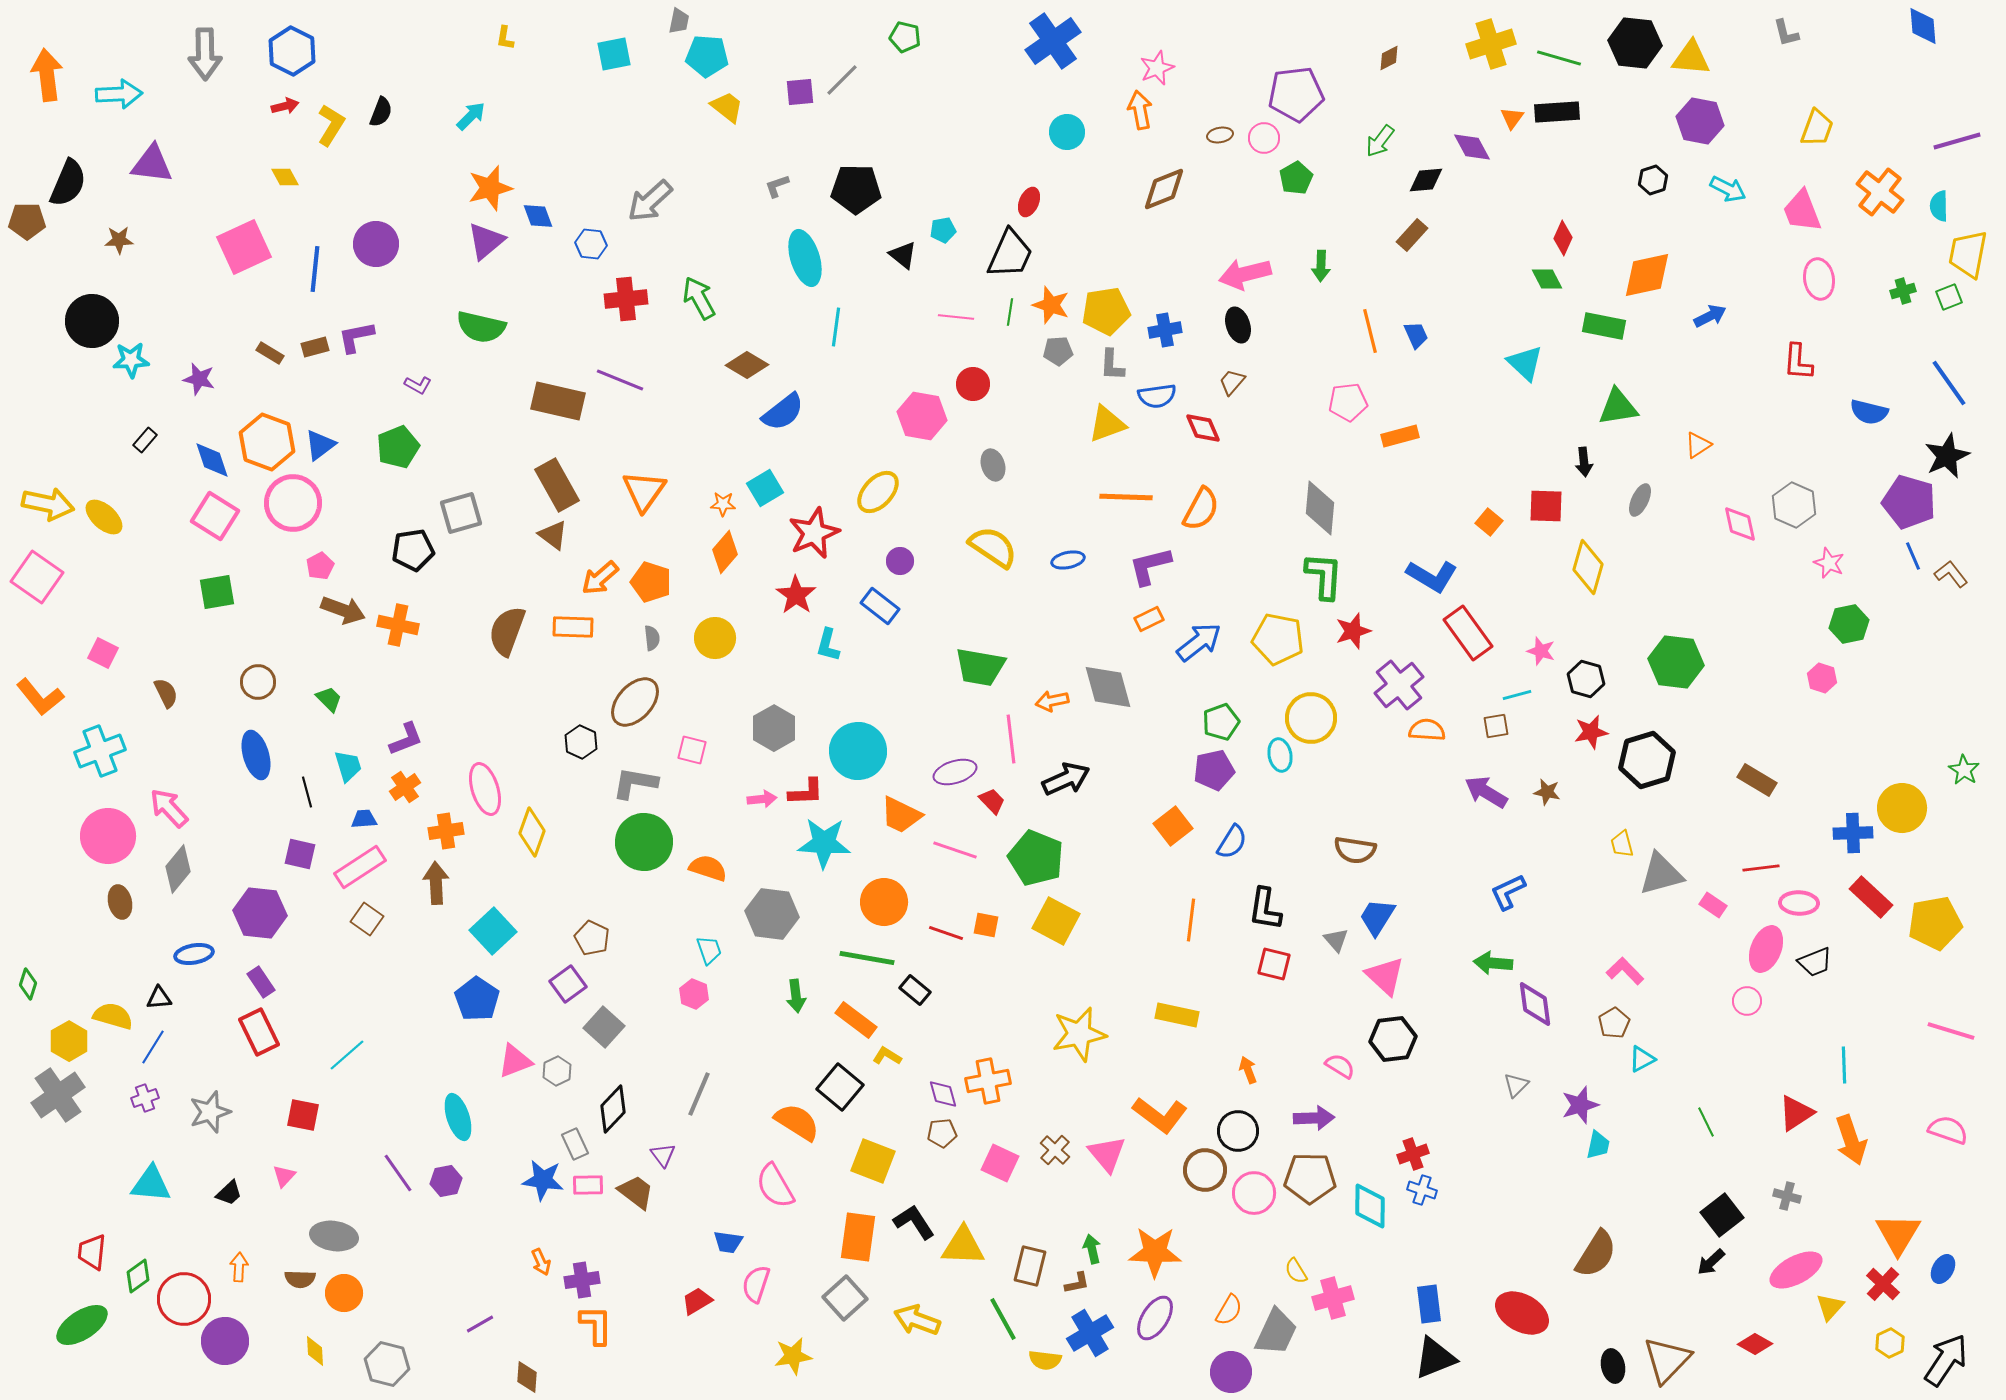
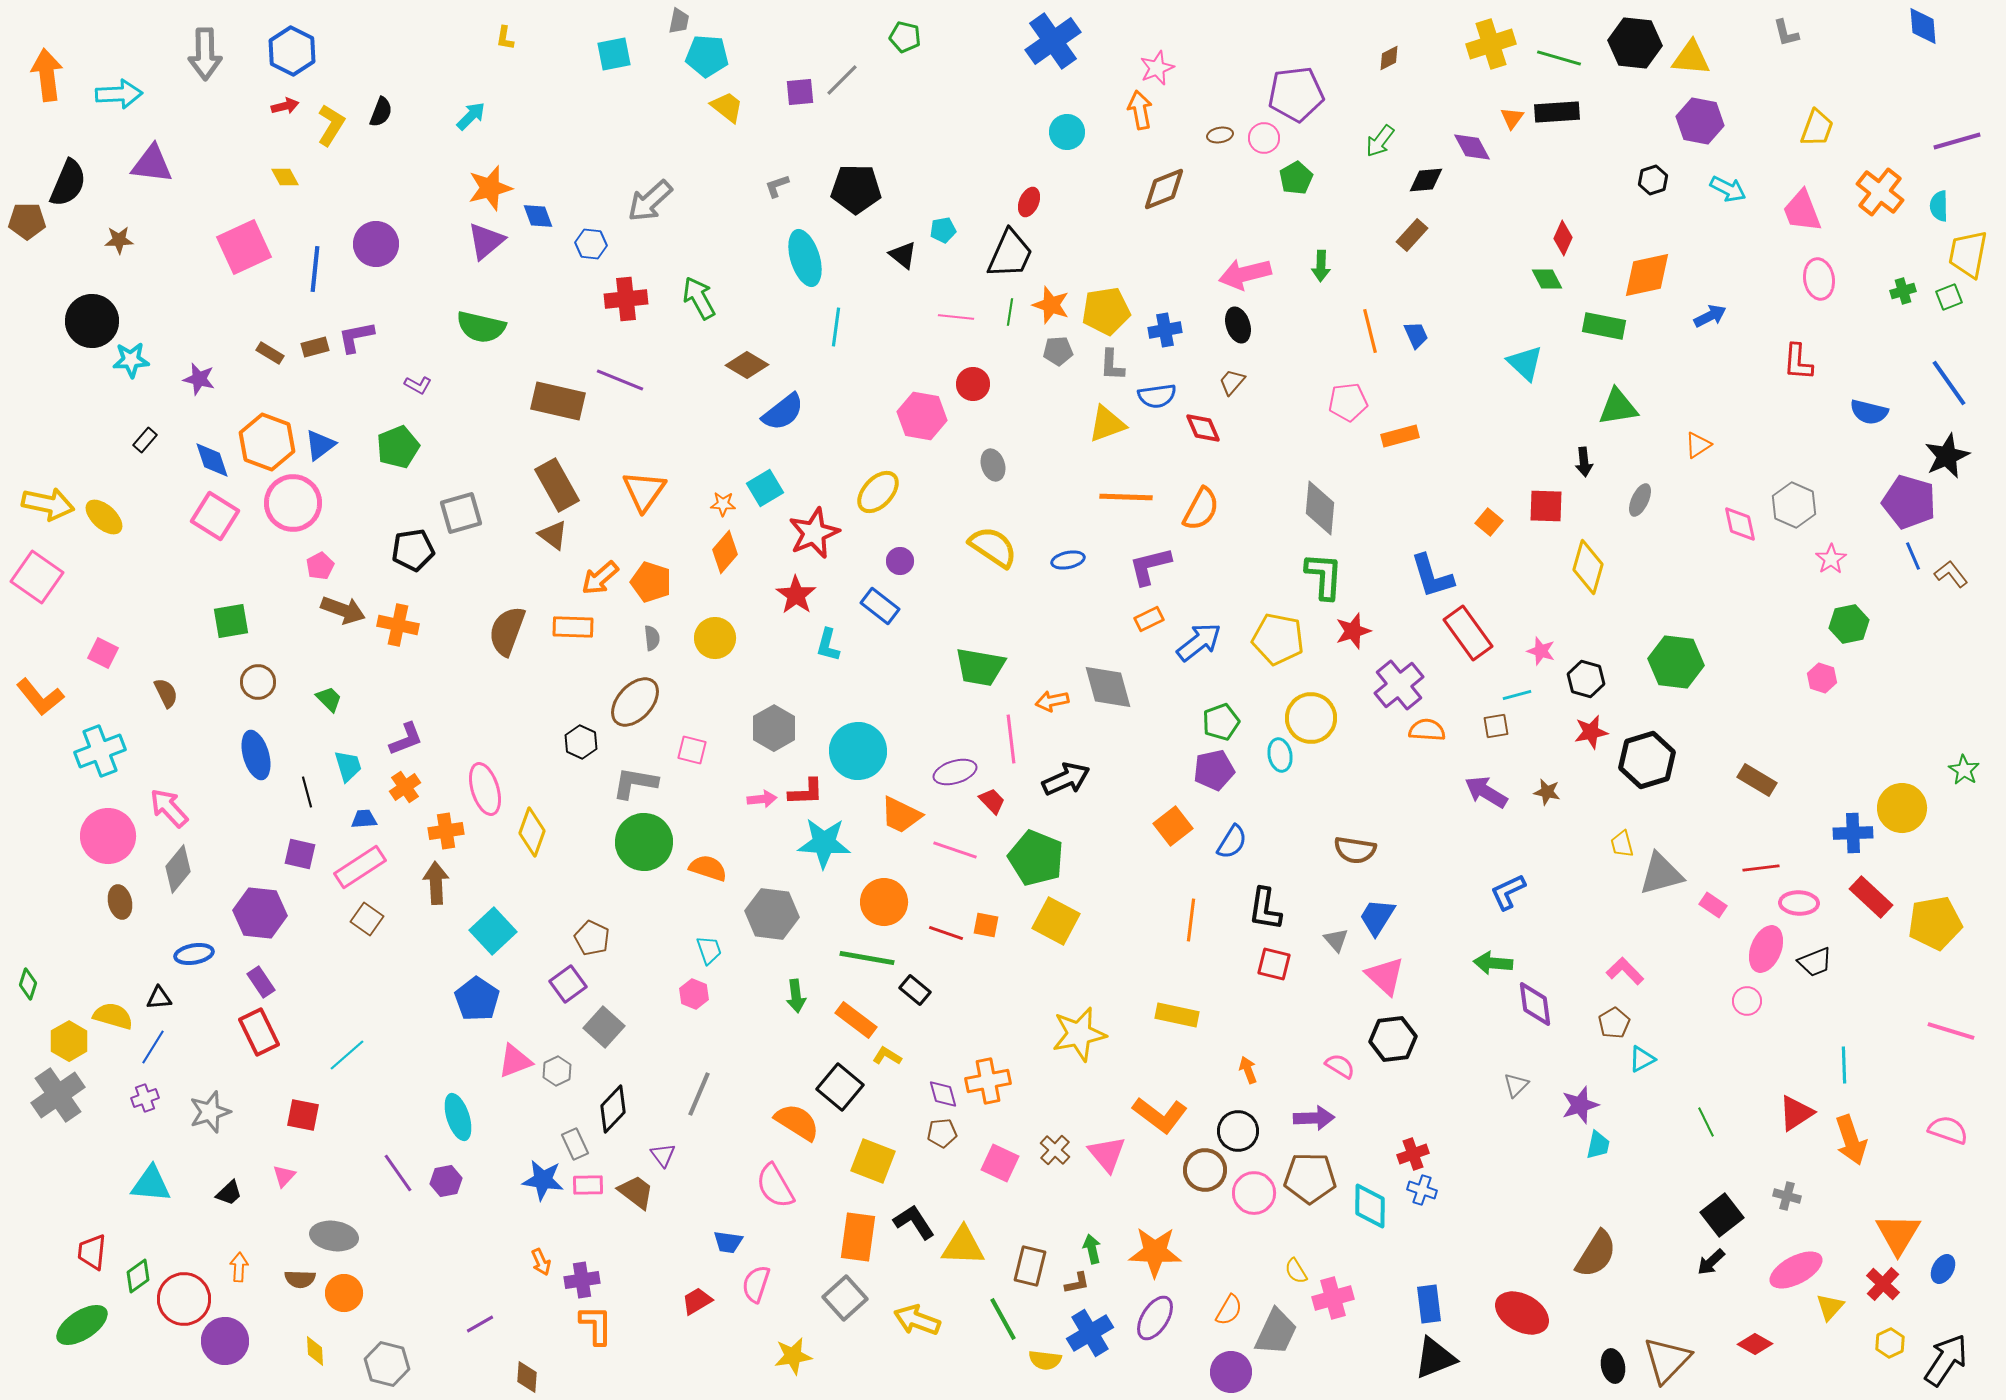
pink star at (1829, 563): moved 2 px right, 4 px up; rotated 16 degrees clockwise
blue L-shape at (1432, 576): rotated 42 degrees clockwise
green square at (217, 592): moved 14 px right, 29 px down
